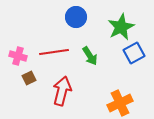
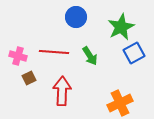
red line: rotated 12 degrees clockwise
red arrow: rotated 12 degrees counterclockwise
